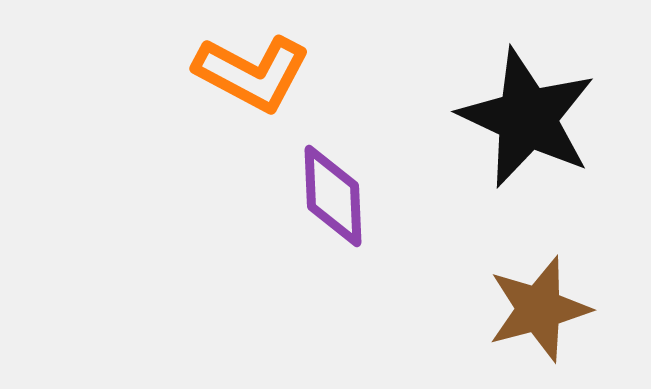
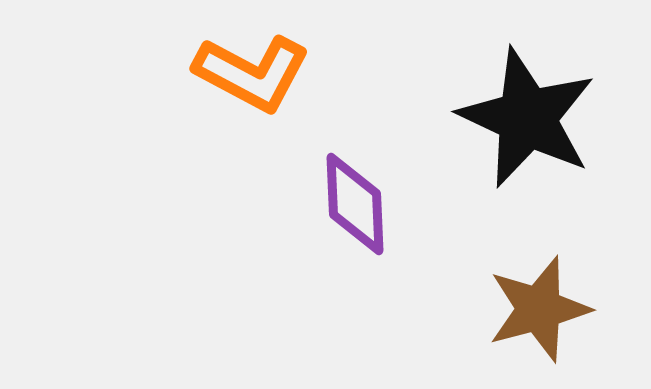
purple diamond: moved 22 px right, 8 px down
